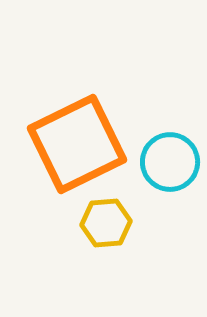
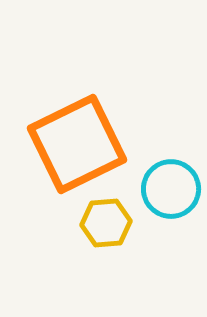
cyan circle: moved 1 px right, 27 px down
